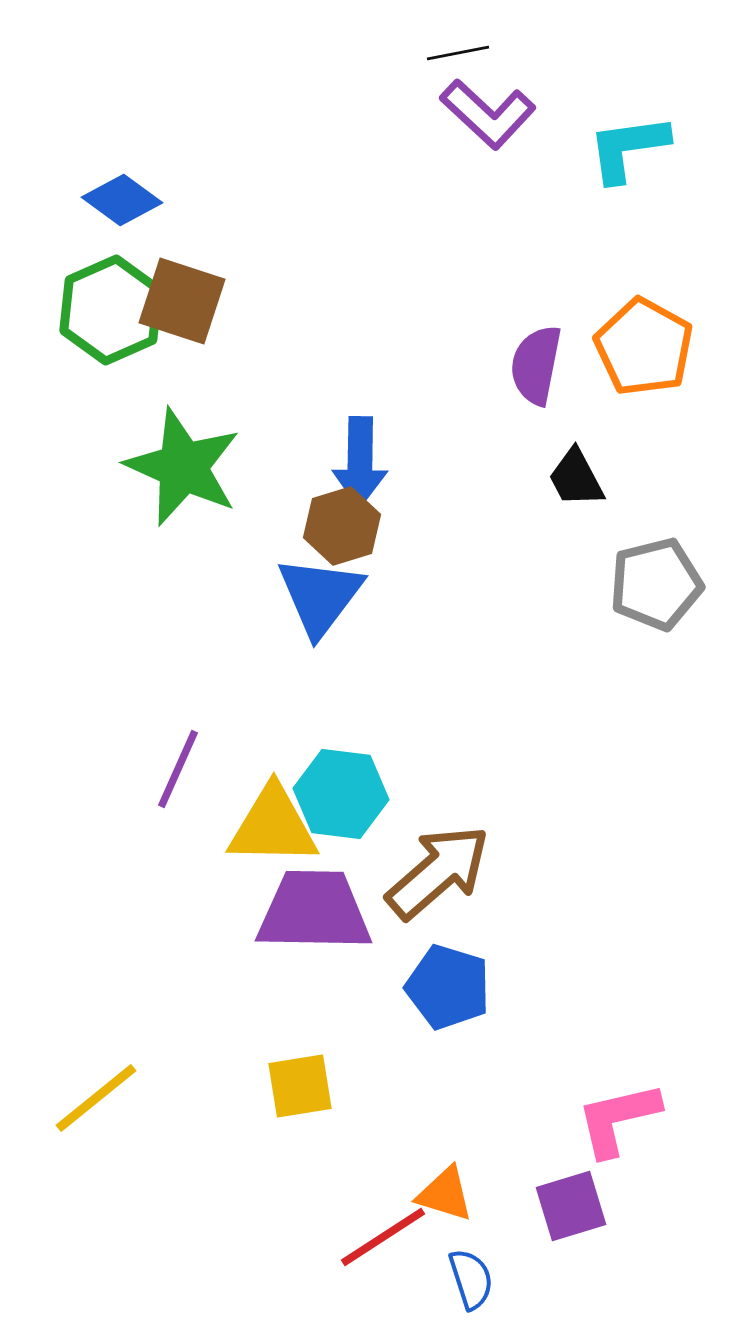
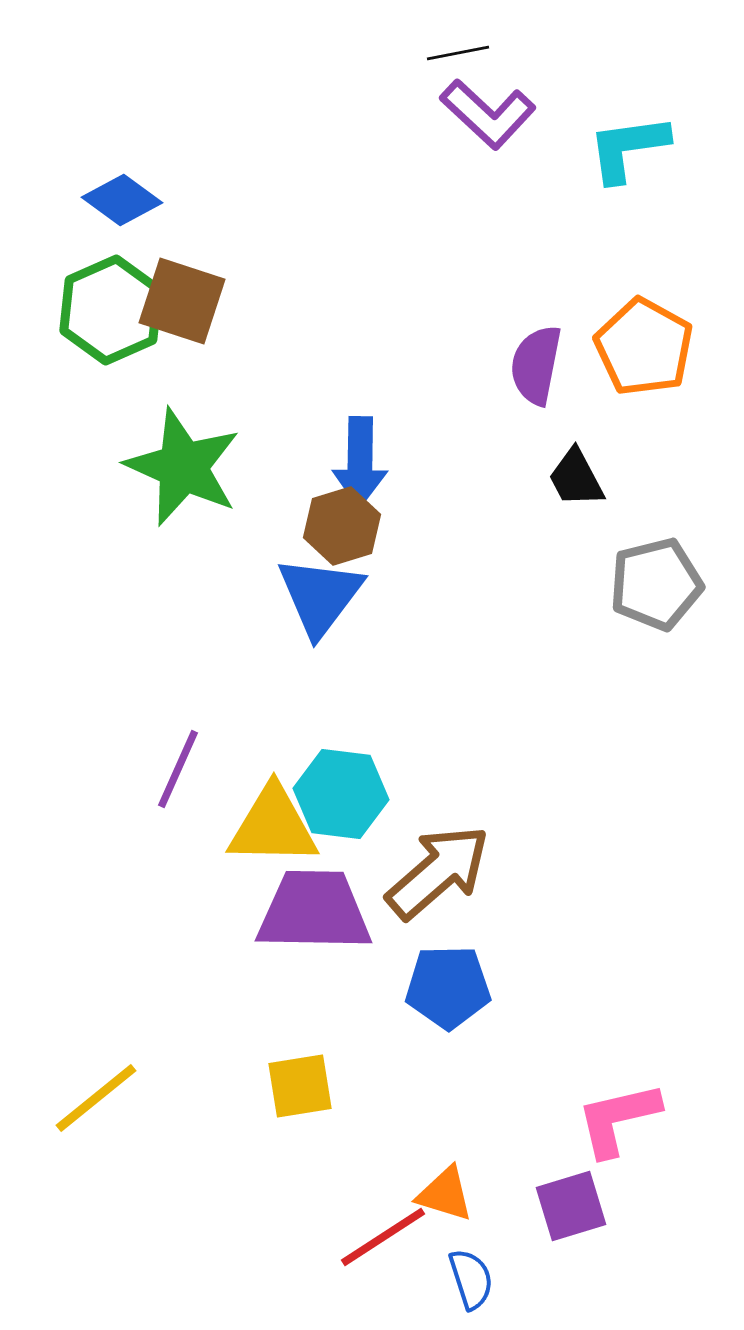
blue pentagon: rotated 18 degrees counterclockwise
